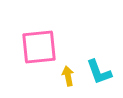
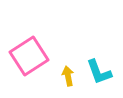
pink square: moved 10 px left, 9 px down; rotated 27 degrees counterclockwise
